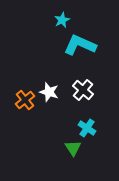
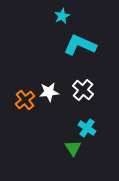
cyan star: moved 4 px up
white star: rotated 24 degrees counterclockwise
